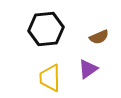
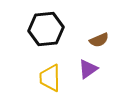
brown semicircle: moved 3 px down
